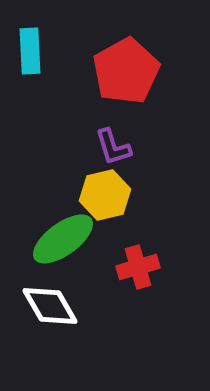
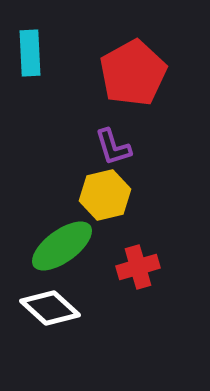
cyan rectangle: moved 2 px down
red pentagon: moved 7 px right, 2 px down
green ellipse: moved 1 px left, 7 px down
white diamond: moved 2 px down; rotated 18 degrees counterclockwise
